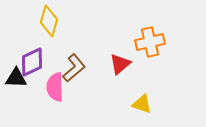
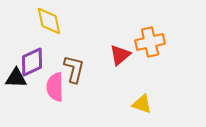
yellow diamond: rotated 28 degrees counterclockwise
red triangle: moved 9 px up
brown L-shape: moved 1 px down; rotated 36 degrees counterclockwise
